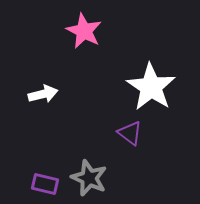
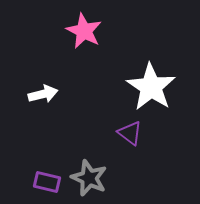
purple rectangle: moved 2 px right, 2 px up
